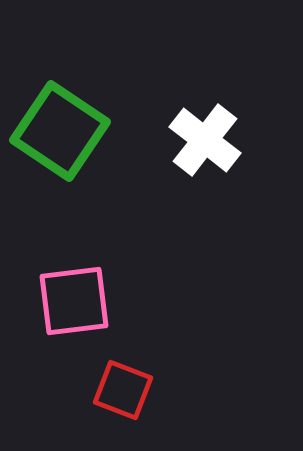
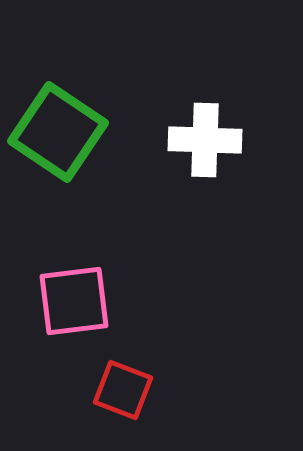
green square: moved 2 px left, 1 px down
white cross: rotated 36 degrees counterclockwise
